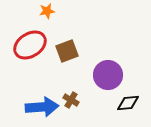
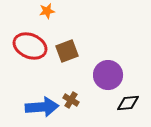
red ellipse: moved 1 px down; rotated 56 degrees clockwise
